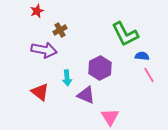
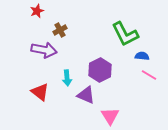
purple hexagon: moved 2 px down
pink line: rotated 28 degrees counterclockwise
pink triangle: moved 1 px up
